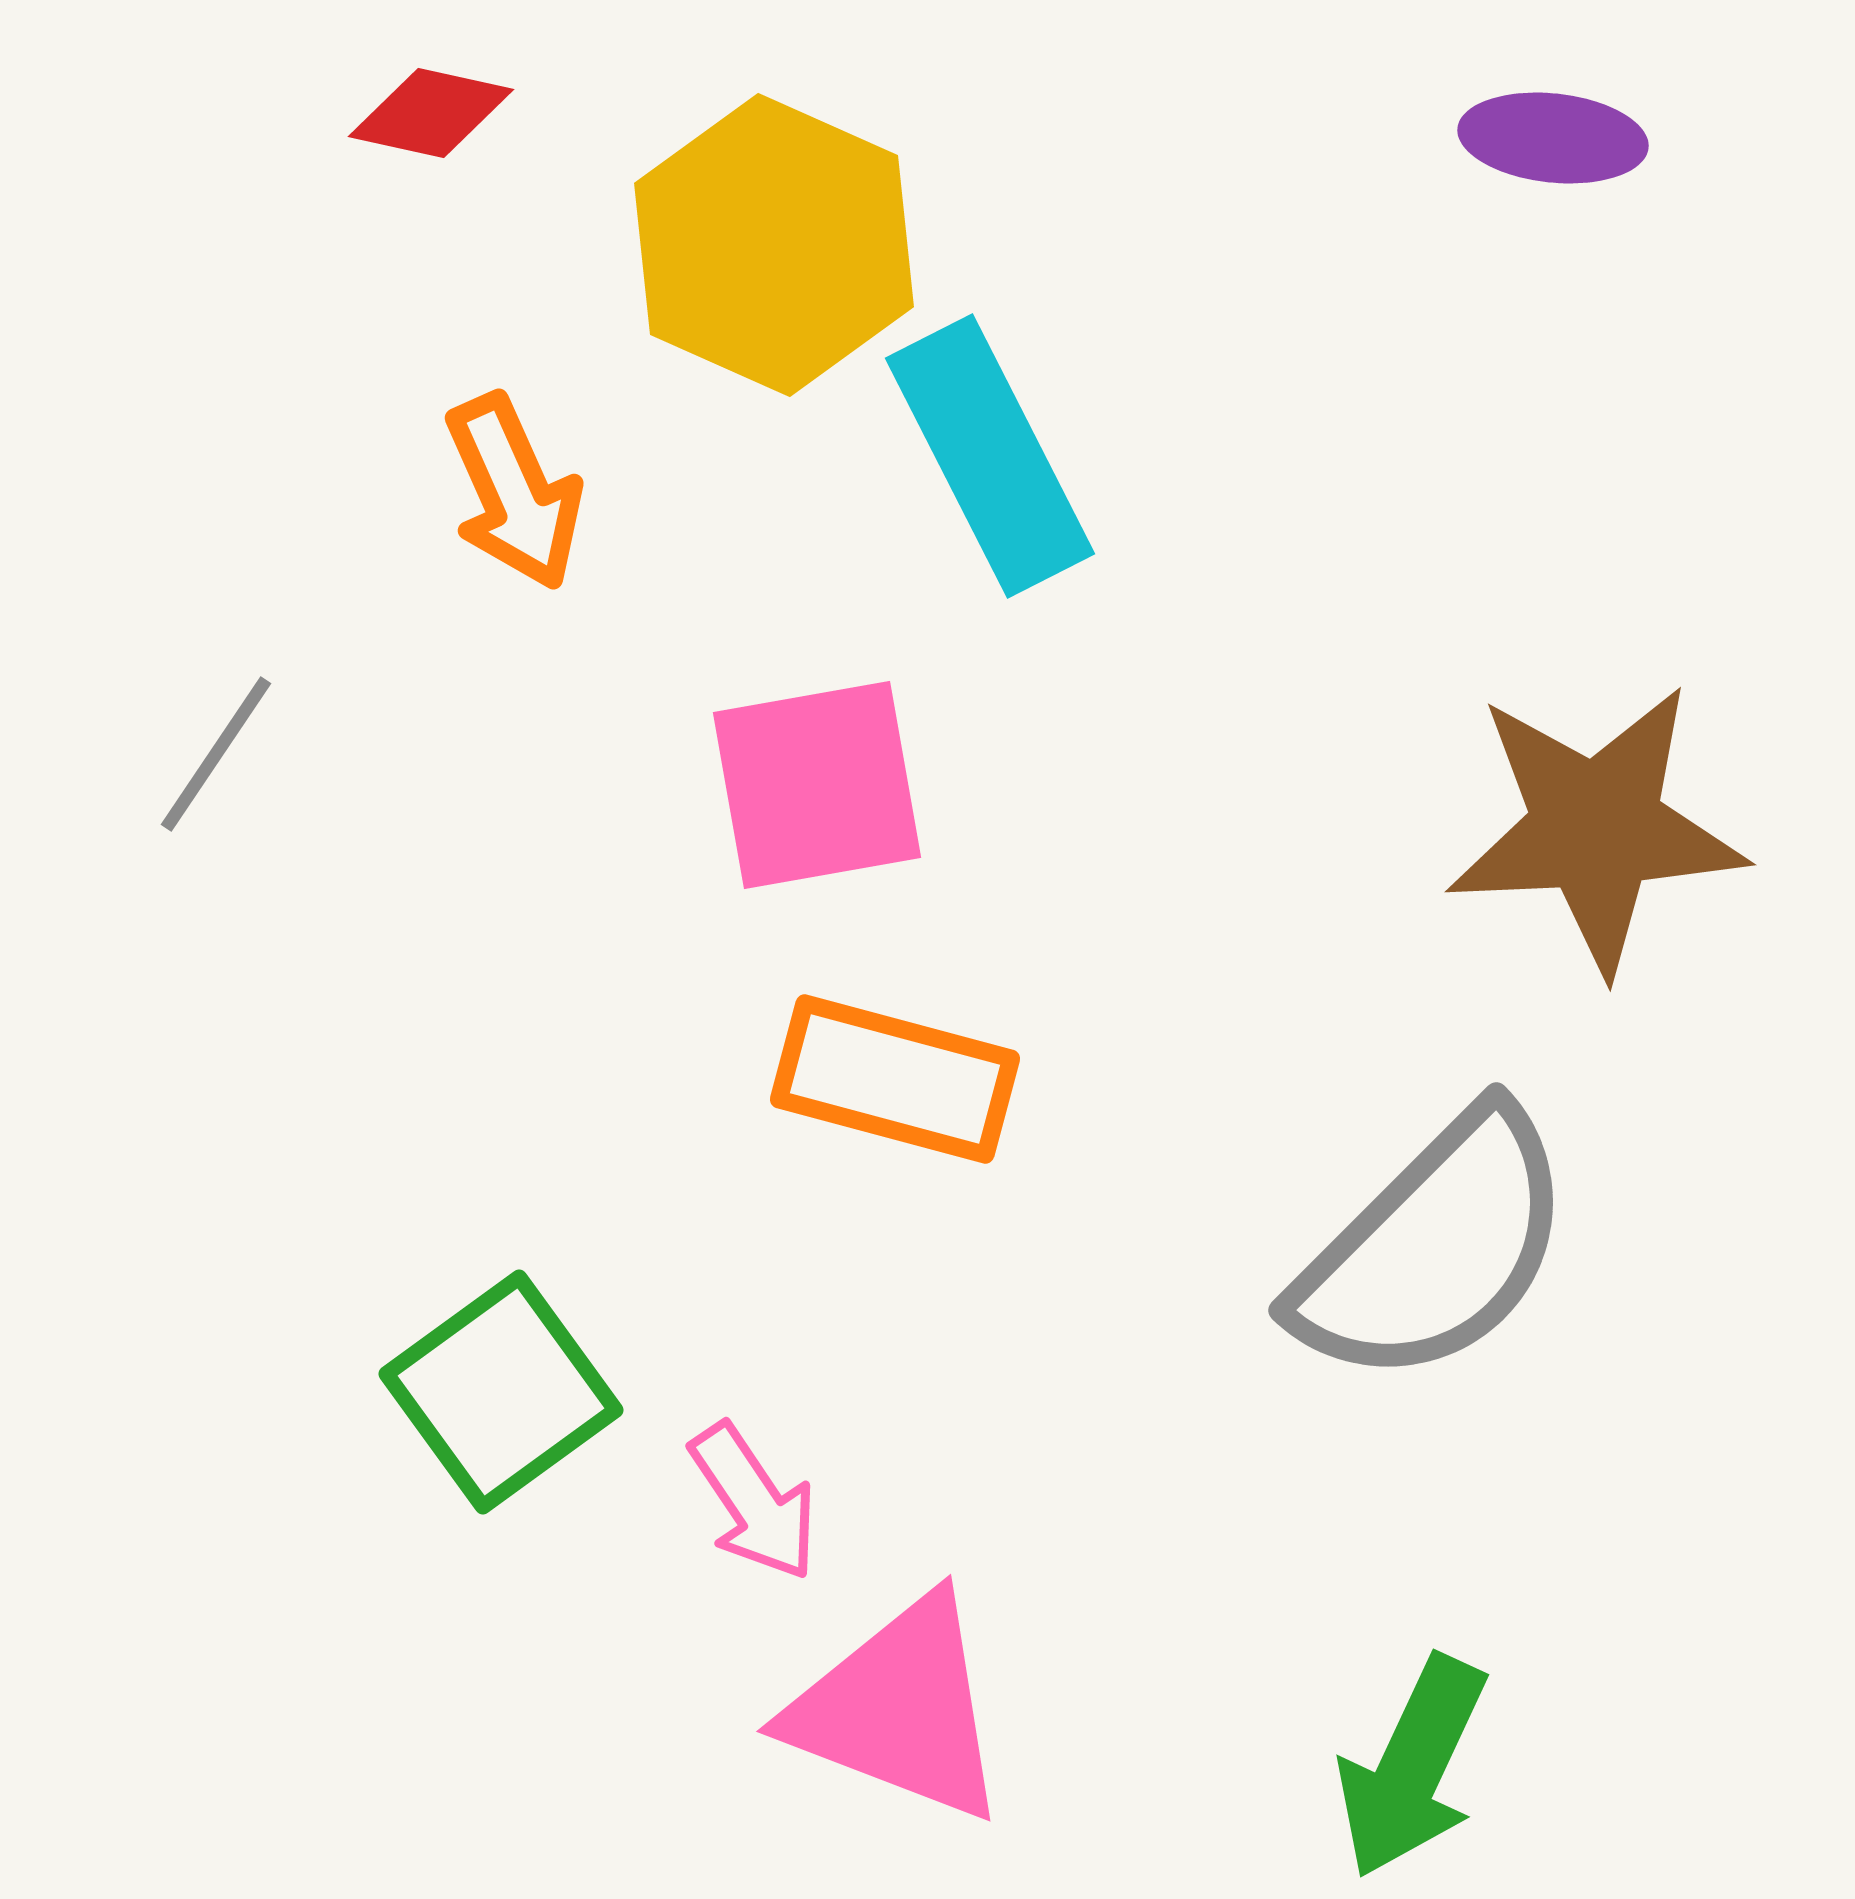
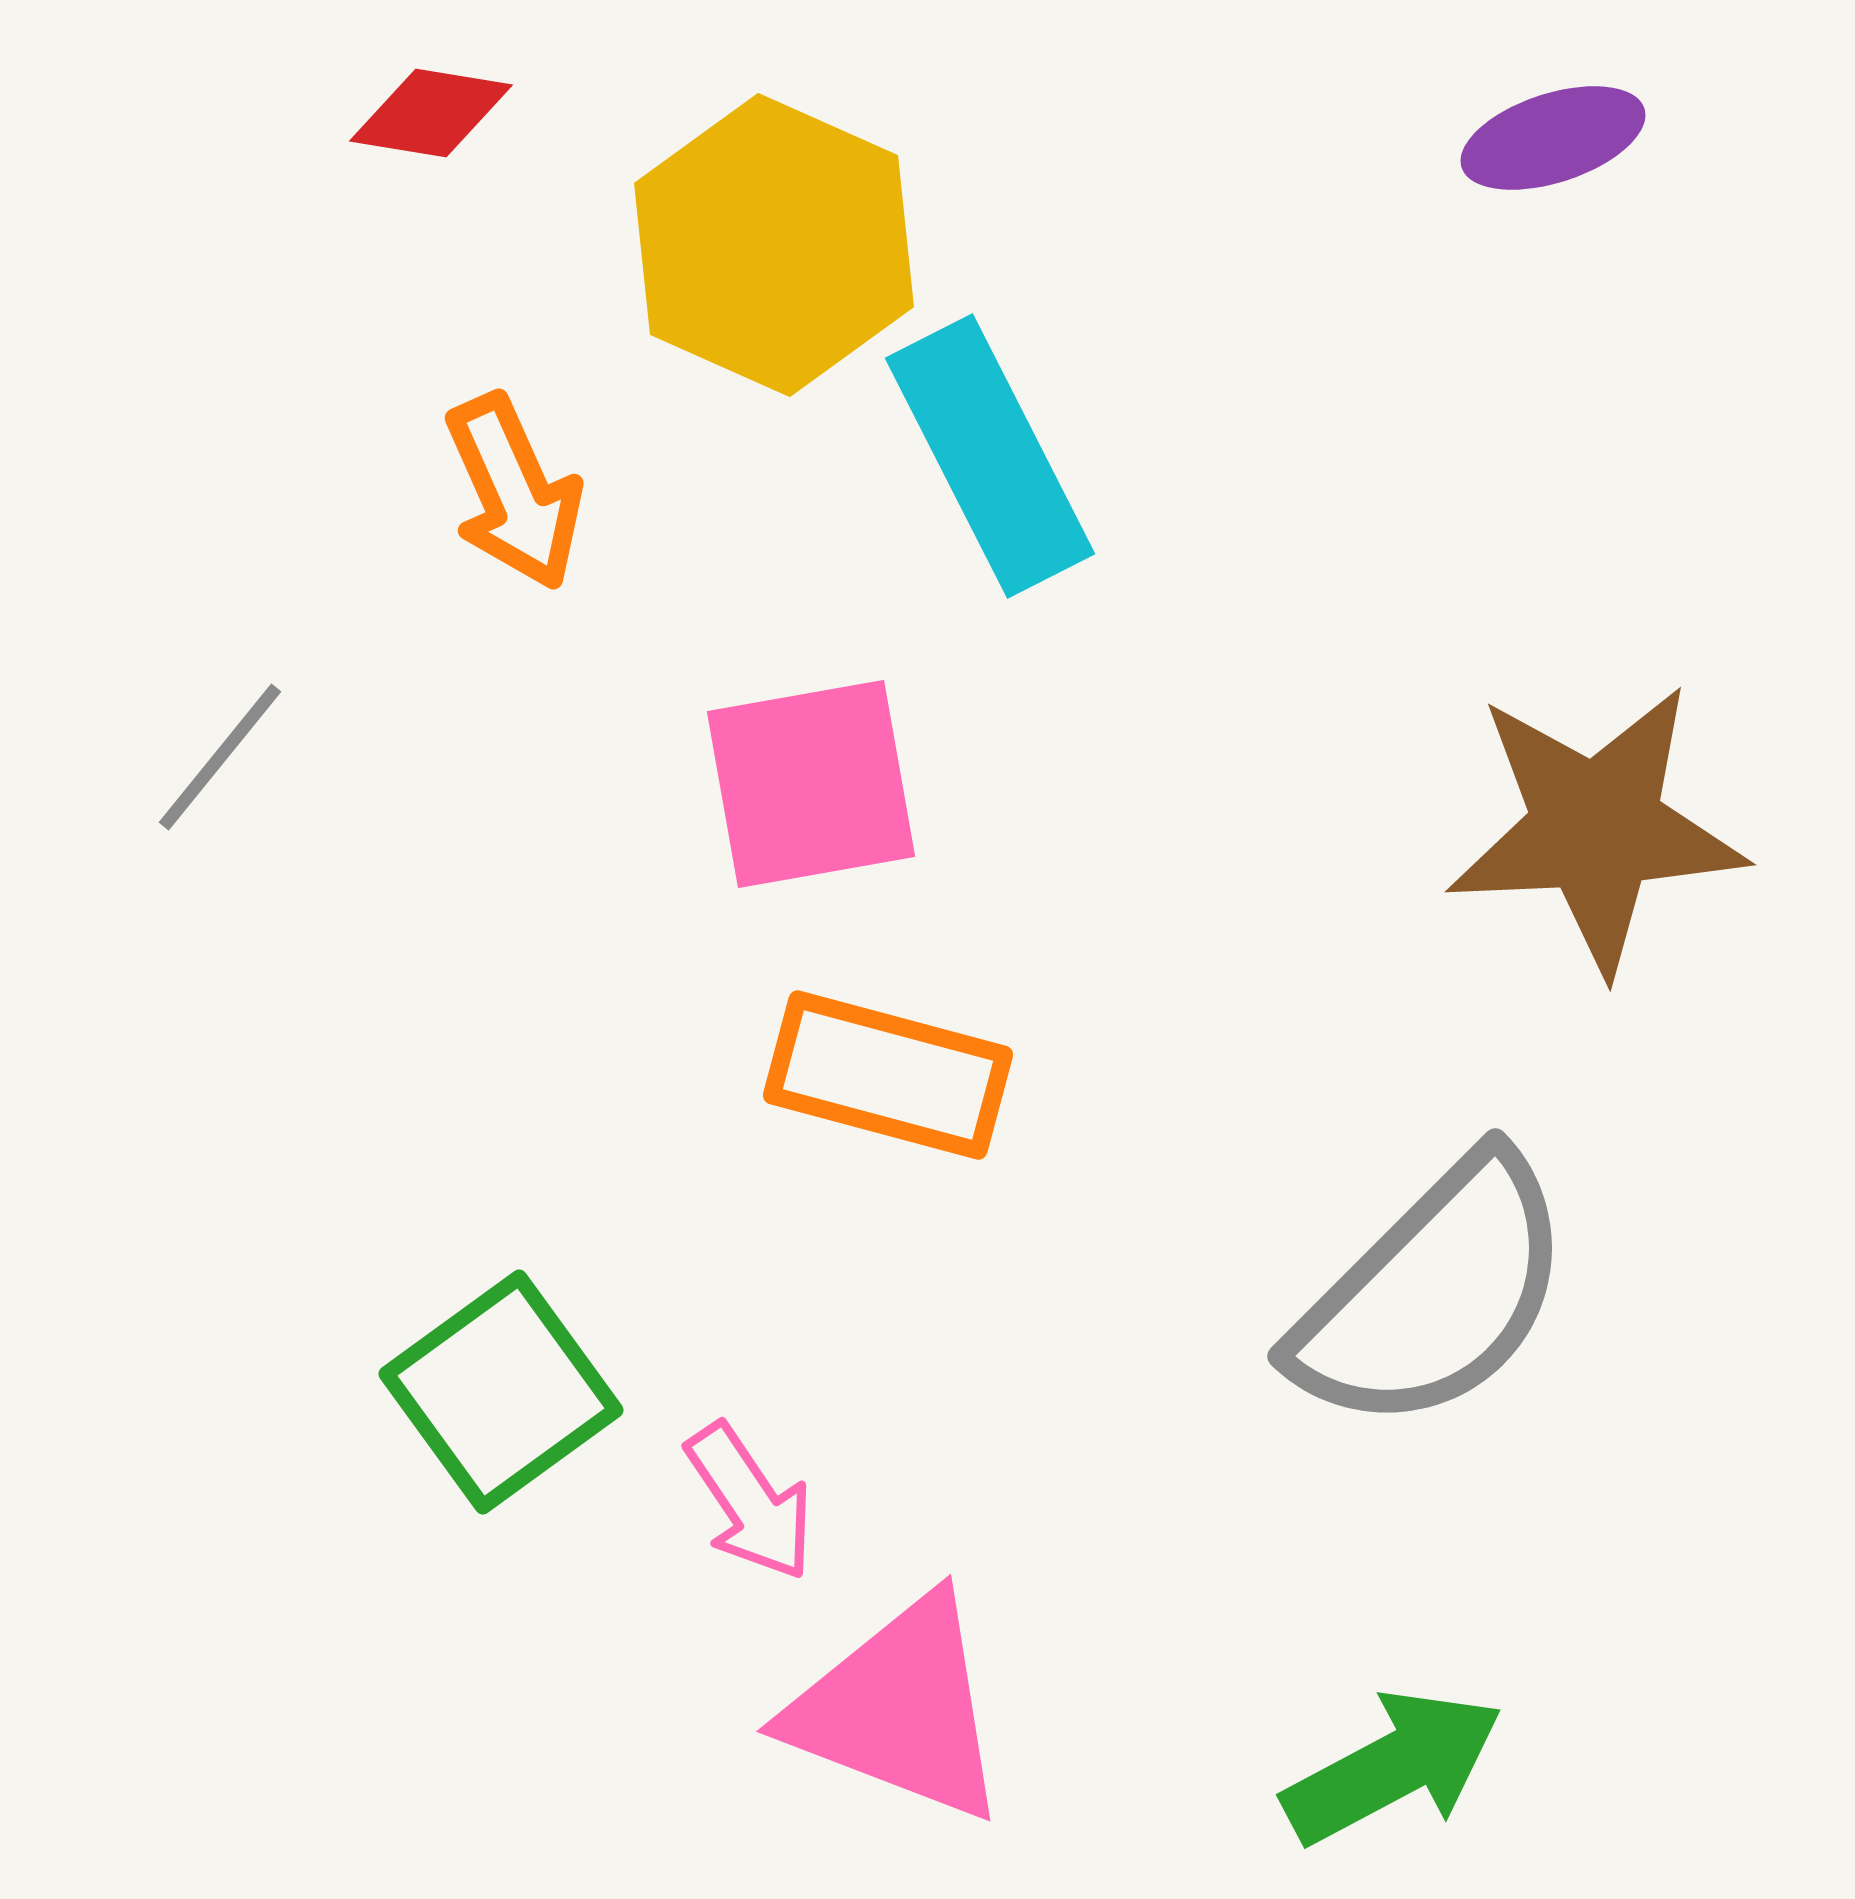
red diamond: rotated 3 degrees counterclockwise
purple ellipse: rotated 24 degrees counterclockwise
gray line: moved 4 px right, 3 px down; rotated 5 degrees clockwise
pink square: moved 6 px left, 1 px up
orange rectangle: moved 7 px left, 4 px up
gray semicircle: moved 1 px left, 46 px down
pink arrow: moved 4 px left
green arrow: moved 19 px left; rotated 143 degrees counterclockwise
